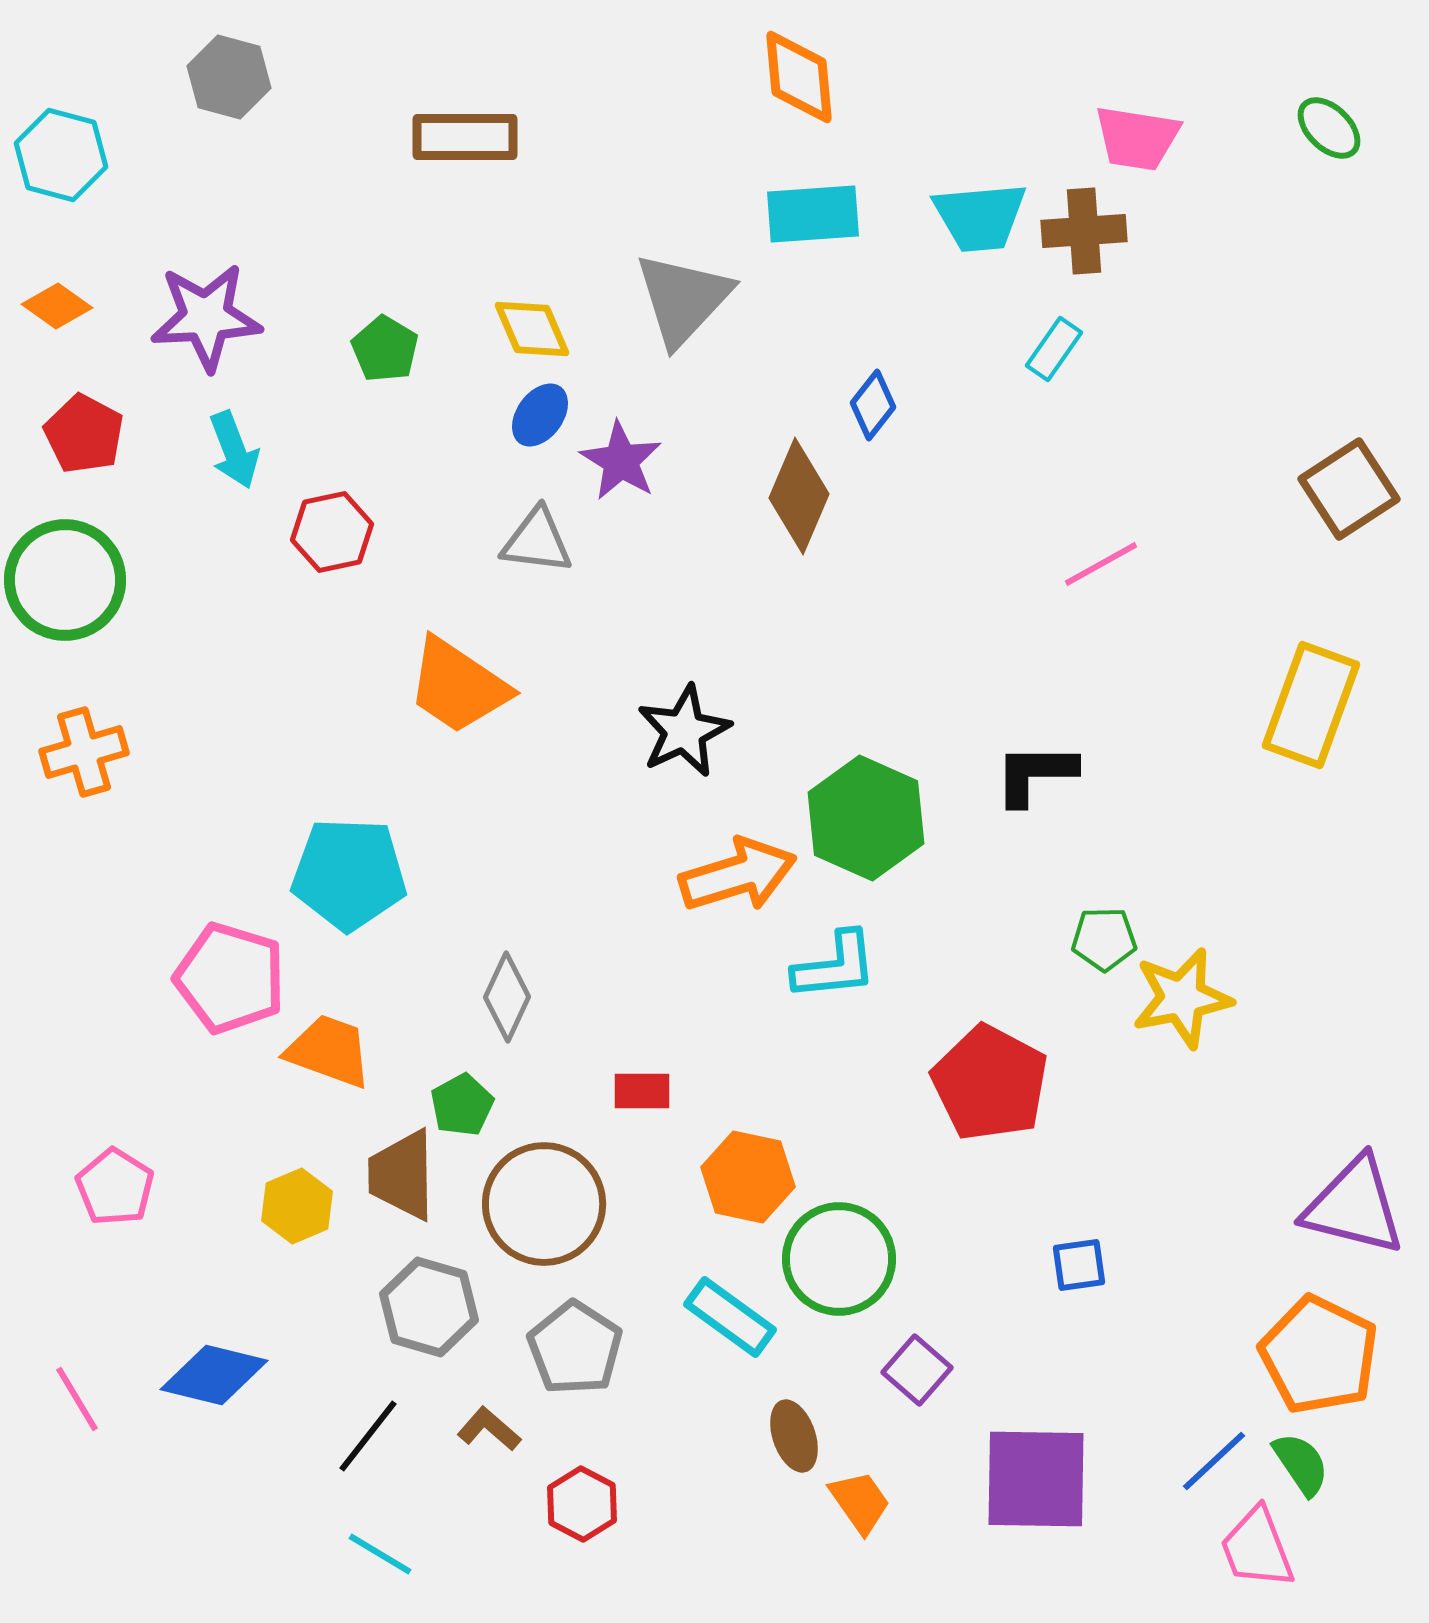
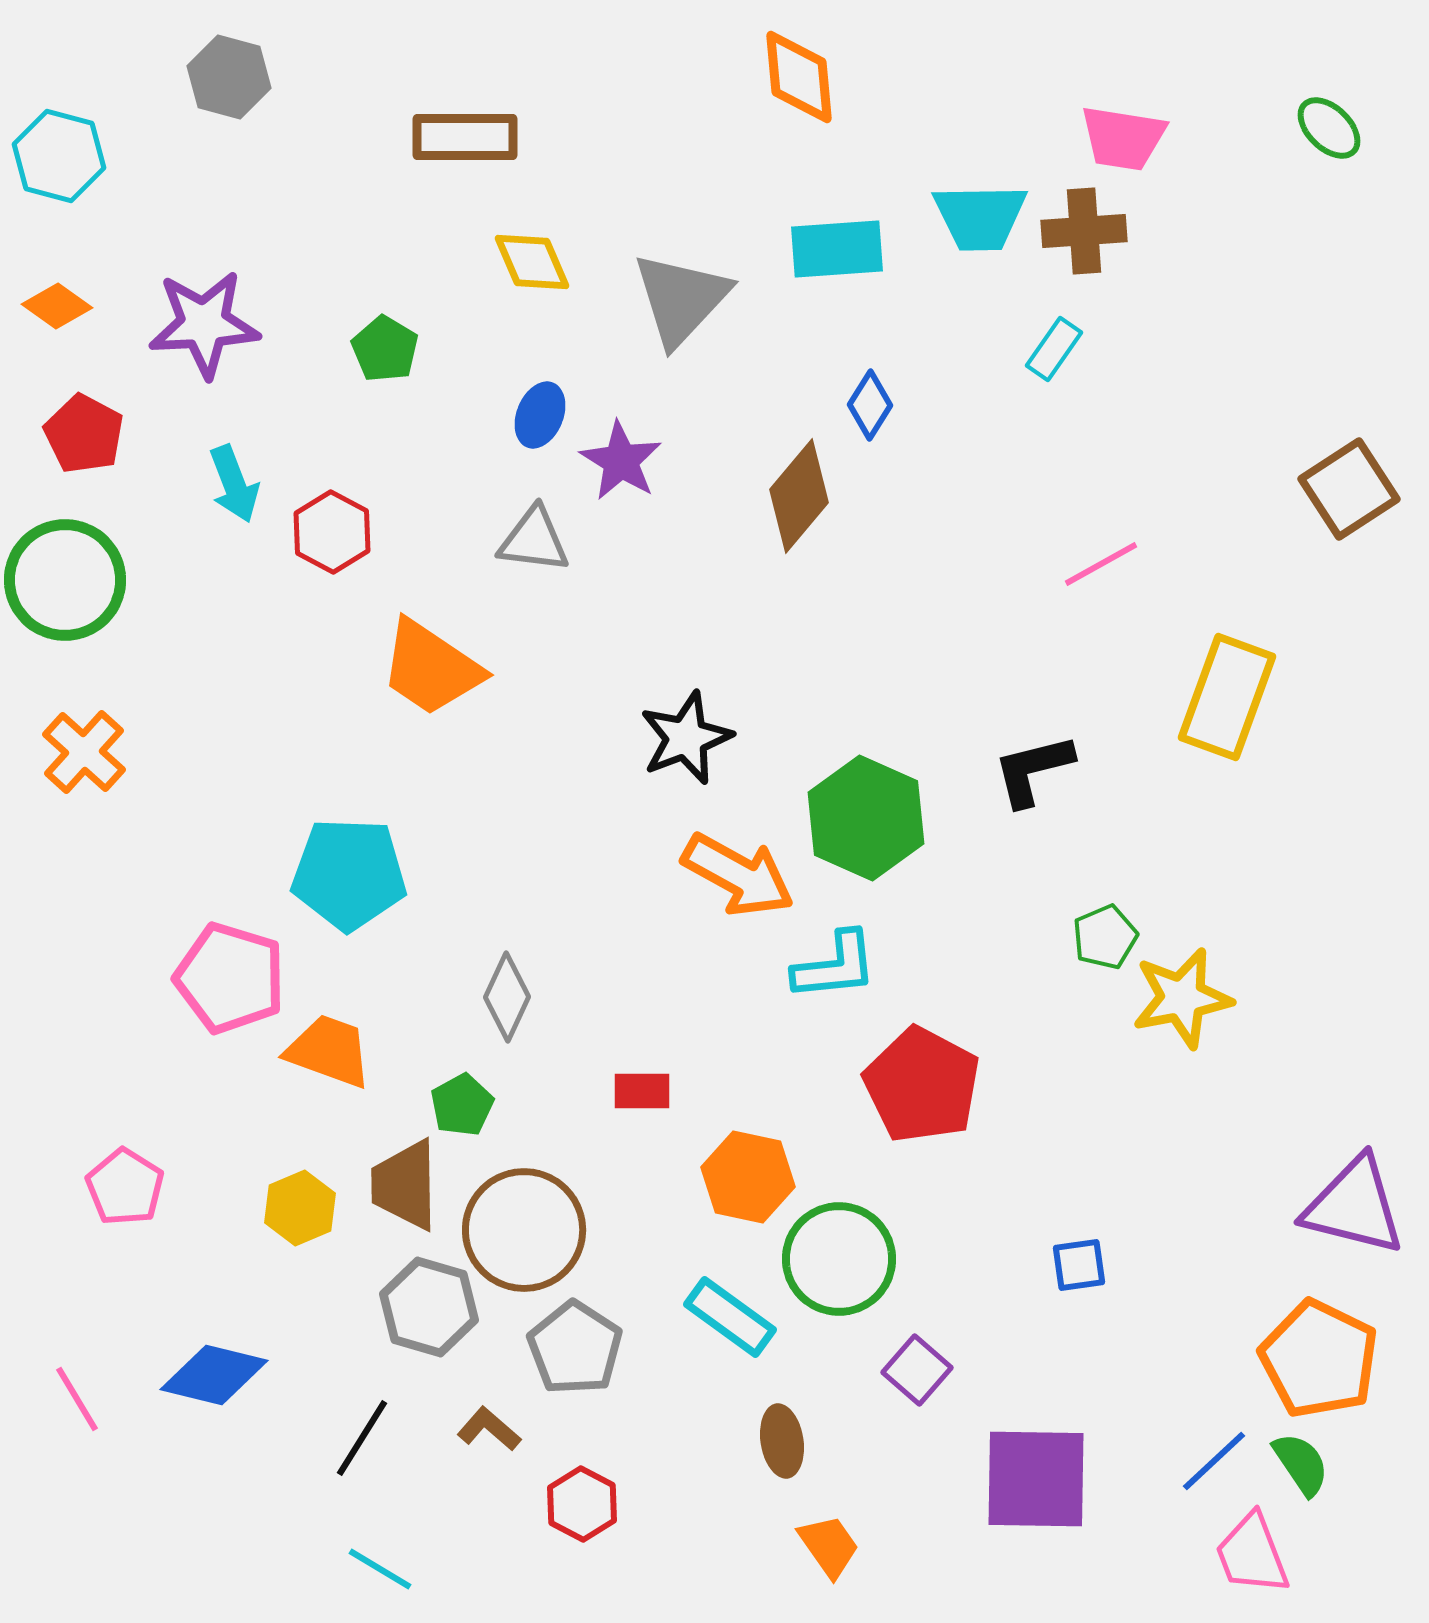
pink trapezoid at (1137, 138): moved 14 px left
cyan hexagon at (61, 155): moved 2 px left, 1 px down
cyan rectangle at (813, 214): moved 24 px right, 35 px down
cyan trapezoid at (980, 217): rotated 4 degrees clockwise
gray triangle at (683, 299): moved 2 px left
purple star at (206, 317): moved 2 px left, 7 px down
yellow diamond at (532, 329): moved 67 px up
blue diamond at (873, 405): moved 3 px left; rotated 6 degrees counterclockwise
blue ellipse at (540, 415): rotated 14 degrees counterclockwise
cyan arrow at (234, 450): moved 34 px down
brown diamond at (799, 496): rotated 17 degrees clockwise
red hexagon at (332, 532): rotated 20 degrees counterclockwise
gray triangle at (537, 541): moved 3 px left, 1 px up
orange trapezoid at (458, 686): moved 27 px left, 18 px up
yellow rectangle at (1311, 705): moved 84 px left, 8 px up
black star at (684, 731): moved 2 px right, 7 px down; rotated 4 degrees clockwise
orange cross at (84, 752): rotated 32 degrees counterclockwise
black L-shape at (1035, 774): moved 2 px left, 4 px up; rotated 14 degrees counterclockwise
orange arrow at (738, 875): rotated 46 degrees clockwise
green pentagon at (1104, 939): moved 1 px right, 2 px up; rotated 22 degrees counterclockwise
red pentagon at (990, 1083): moved 68 px left, 2 px down
brown trapezoid at (402, 1175): moved 3 px right, 10 px down
pink pentagon at (115, 1187): moved 10 px right
brown circle at (544, 1204): moved 20 px left, 26 px down
yellow hexagon at (297, 1206): moved 3 px right, 2 px down
orange pentagon at (1319, 1355): moved 4 px down
black line at (368, 1436): moved 6 px left, 2 px down; rotated 6 degrees counterclockwise
brown ellipse at (794, 1436): moved 12 px left, 5 px down; rotated 10 degrees clockwise
orange trapezoid at (860, 1502): moved 31 px left, 44 px down
pink trapezoid at (1257, 1548): moved 5 px left, 6 px down
cyan line at (380, 1554): moved 15 px down
